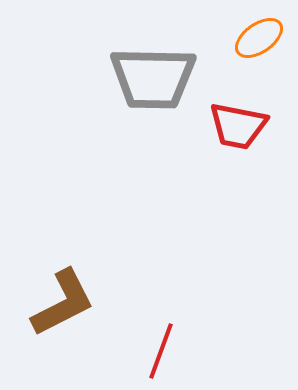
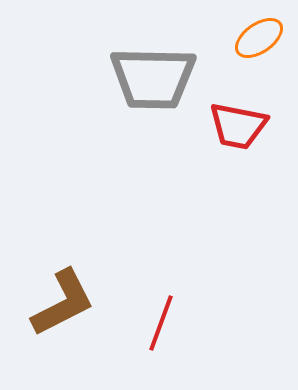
red line: moved 28 px up
